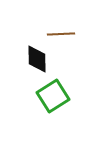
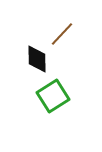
brown line: moved 1 px right; rotated 44 degrees counterclockwise
